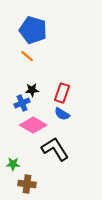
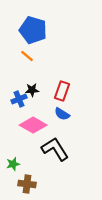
red rectangle: moved 2 px up
blue cross: moved 3 px left, 4 px up
green star: rotated 16 degrees counterclockwise
